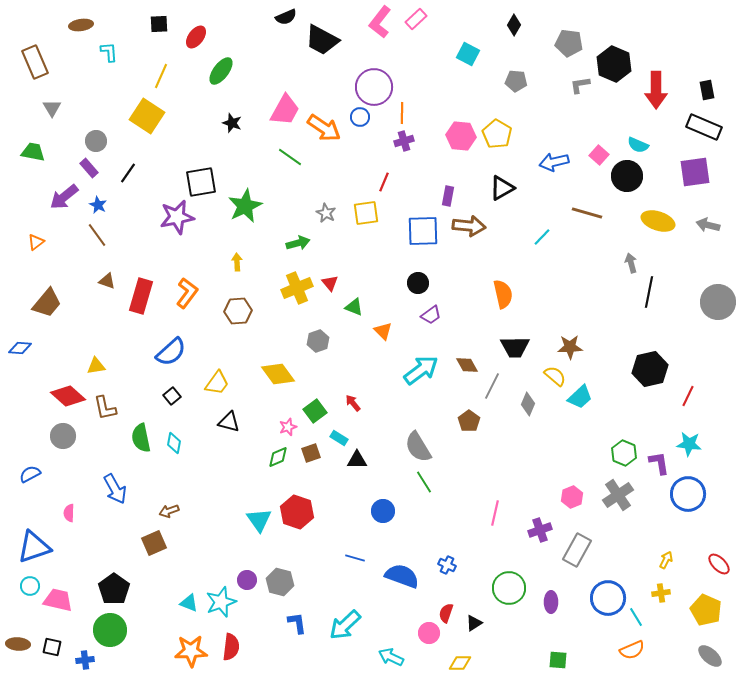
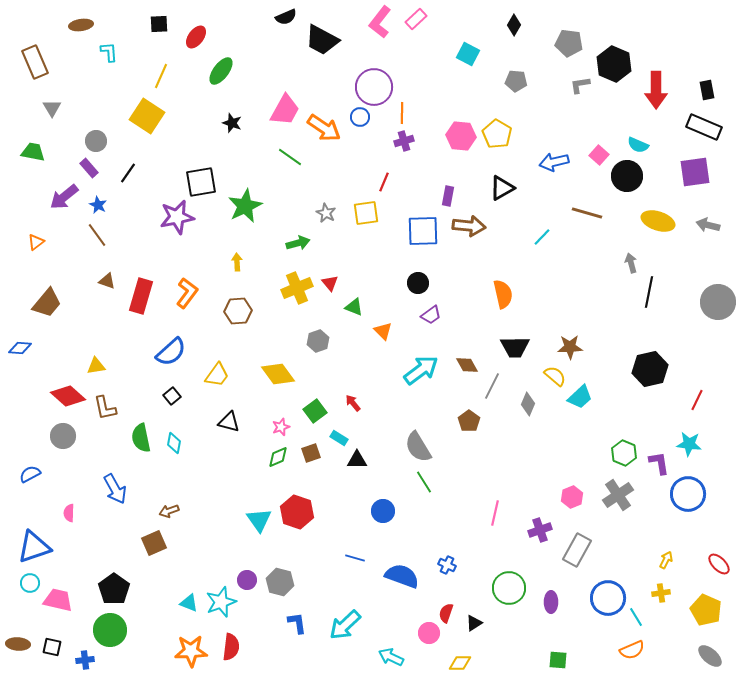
yellow trapezoid at (217, 383): moved 8 px up
red line at (688, 396): moved 9 px right, 4 px down
pink star at (288, 427): moved 7 px left
cyan circle at (30, 586): moved 3 px up
